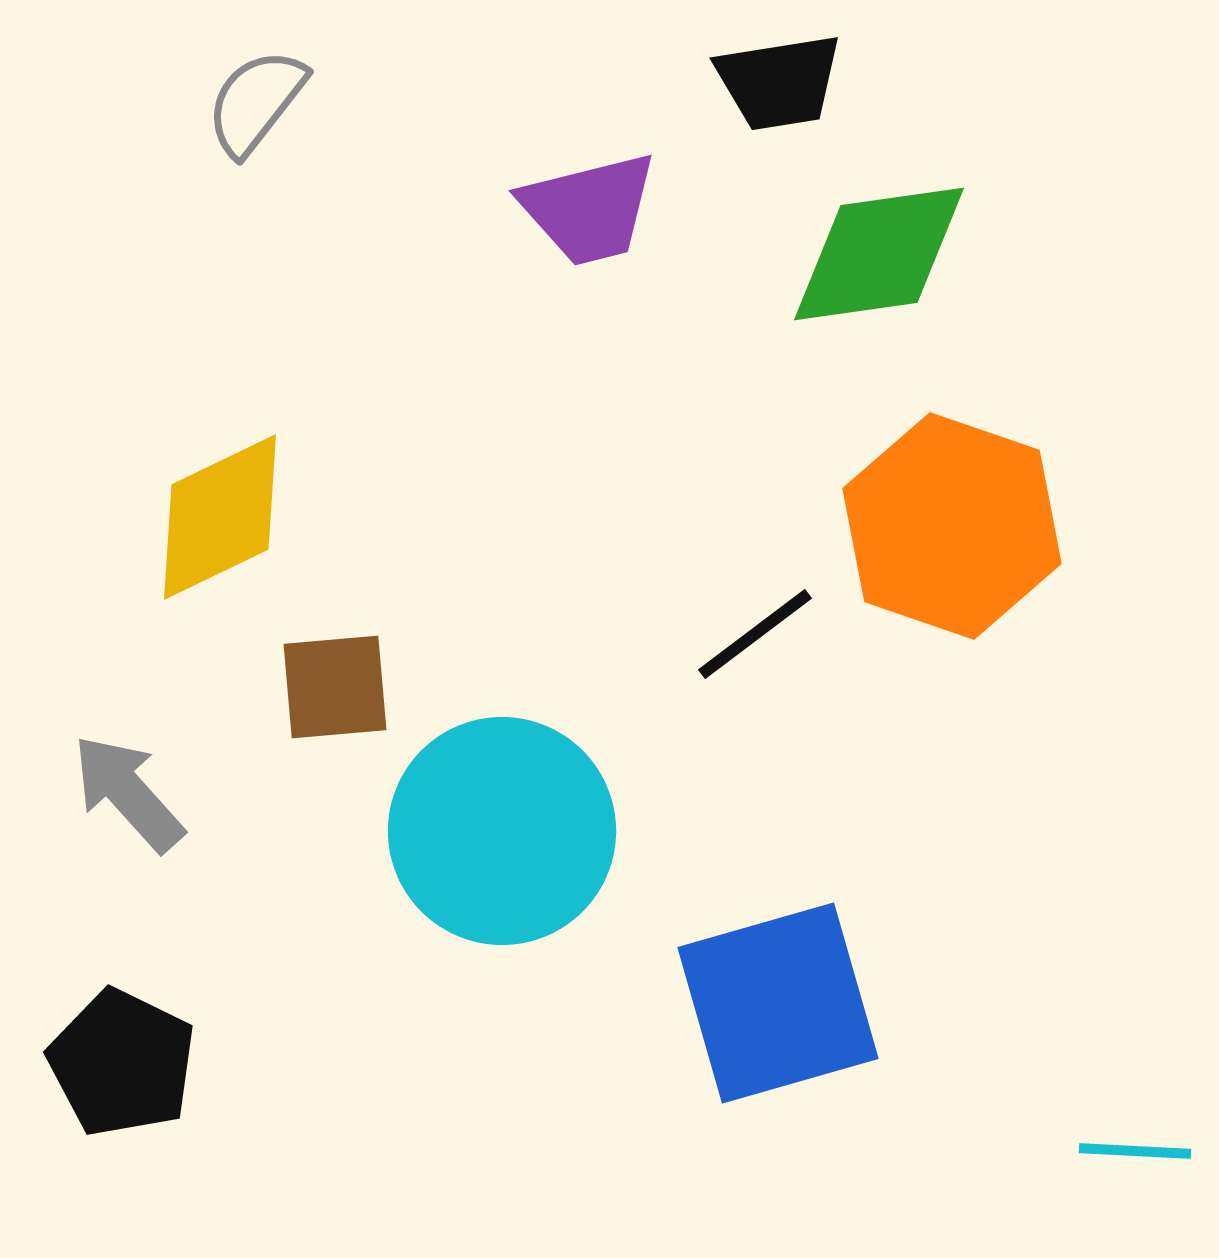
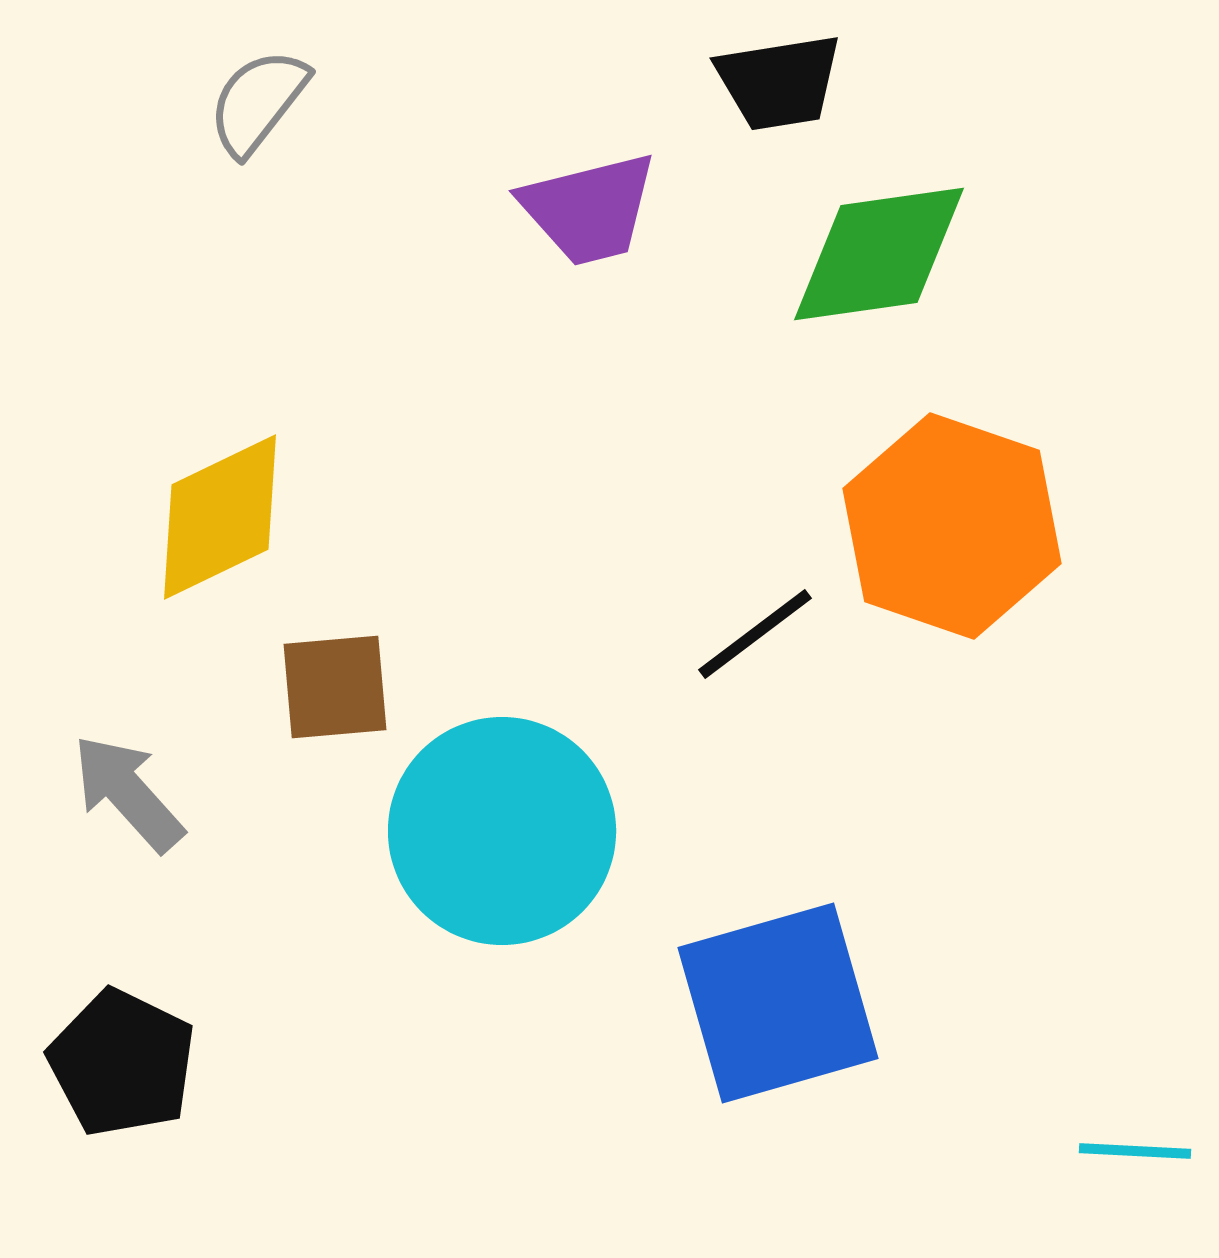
gray semicircle: moved 2 px right
